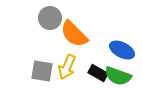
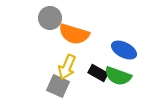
orange semicircle: rotated 28 degrees counterclockwise
blue ellipse: moved 2 px right
gray square: moved 16 px right, 15 px down; rotated 15 degrees clockwise
